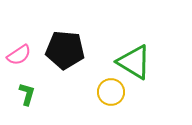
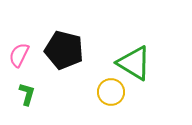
black pentagon: moved 1 px left; rotated 9 degrees clockwise
pink semicircle: rotated 150 degrees clockwise
green triangle: moved 1 px down
